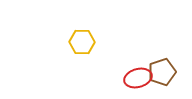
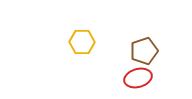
brown pentagon: moved 18 px left, 21 px up
